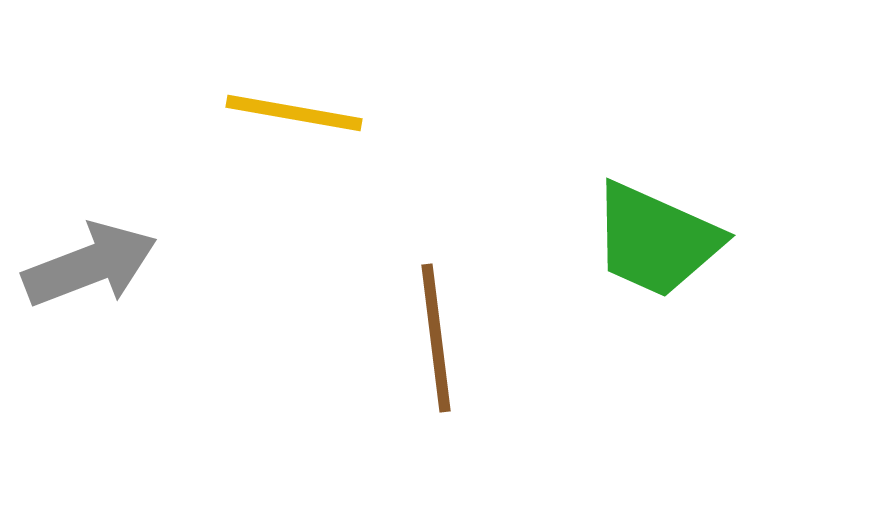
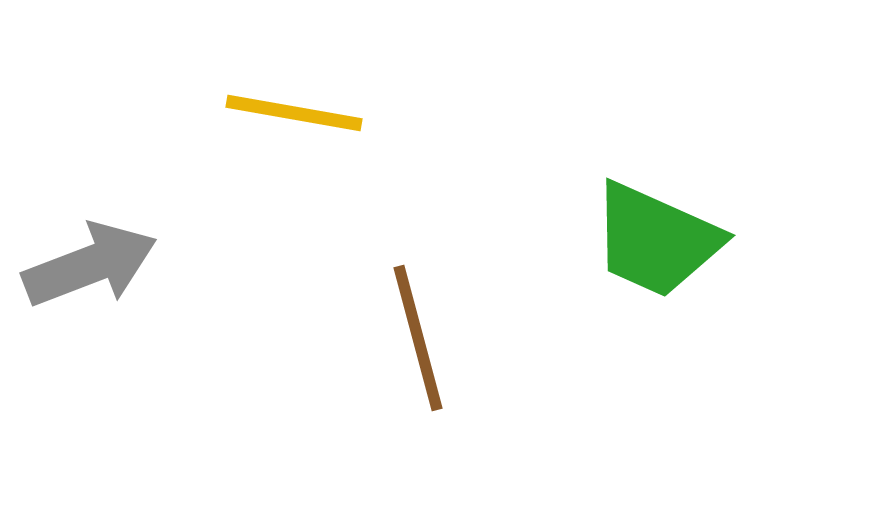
brown line: moved 18 px left; rotated 8 degrees counterclockwise
